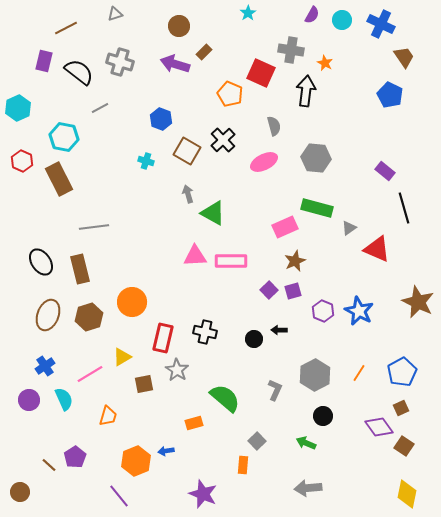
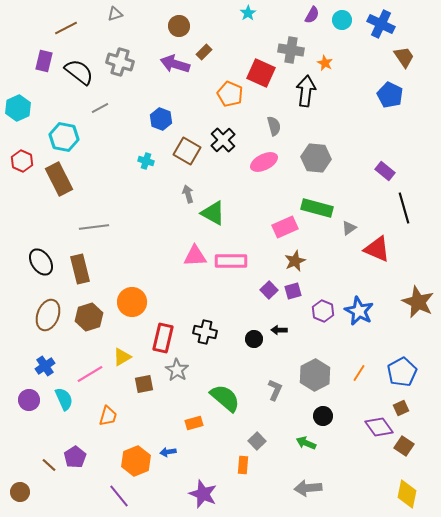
blue arrow at (166, 451): moved 2 px right, 1 px down
